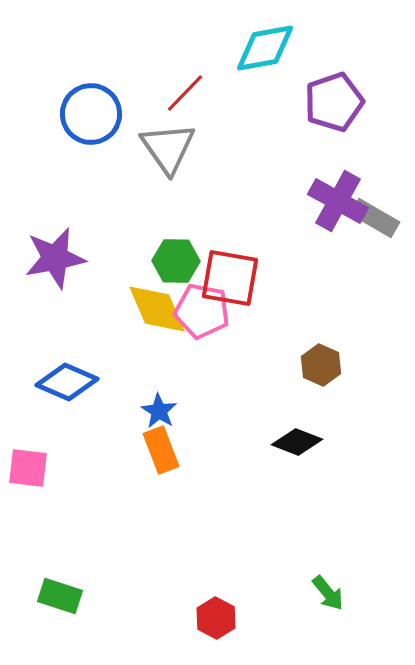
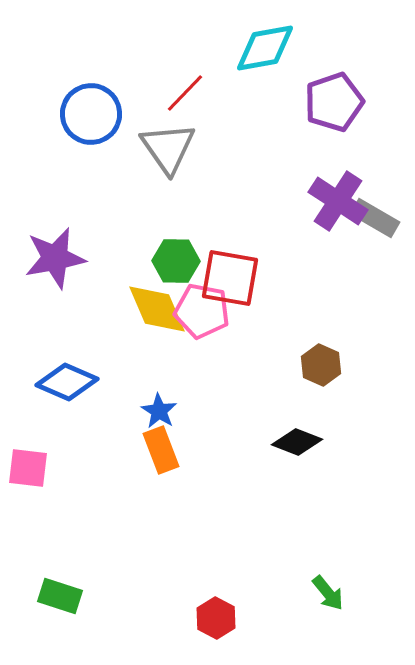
purple cross: rotated 4 degrees clockwise
